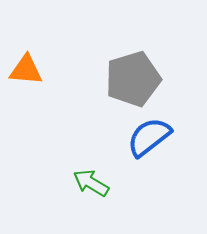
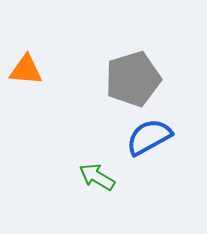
blue semicircle: rotated 9 degrees clockwise
green arrow: moved 6 px right, 6 px up
